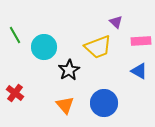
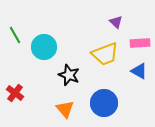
pink rectangle: moved 1 px left, 2 px down
yellow trapezoid: moved 7 px right, 7 px down
black star: moved 5 px down; rotated 20 degrees counterclockwise
orange triangle: moved 4 px down
